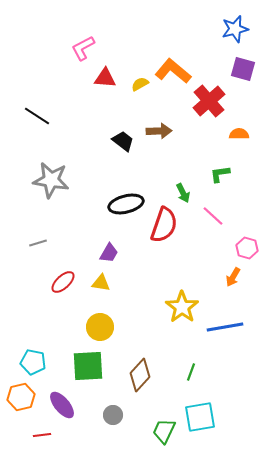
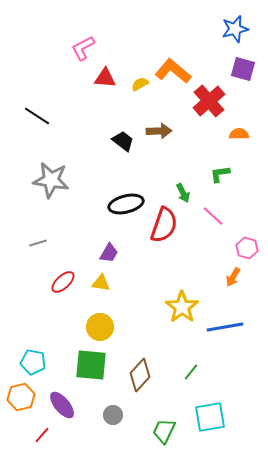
green square: moved 3 px right, 1 px up; rotated 8 degrees clockwise
green line: rotated 18 degrees clockwise
cyan square: moved 10 px right
red line: rotated 42 degrees counterclockwise
